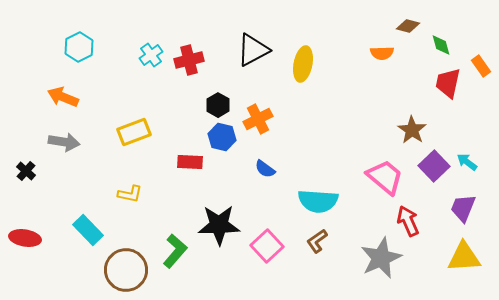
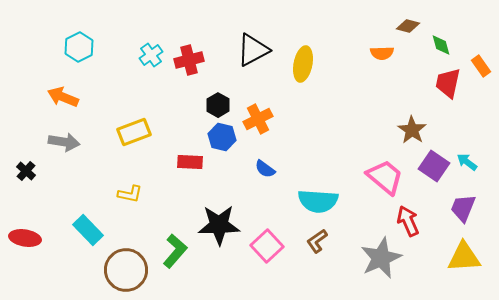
purple square: rotated 12 degrees counterclockwise
